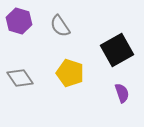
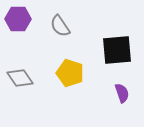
purple hexagon: moved 1 px left, 2 px up; rotated 15 degrees counterclockwise
black square: rotated 24 degrees clockwise
